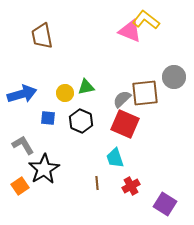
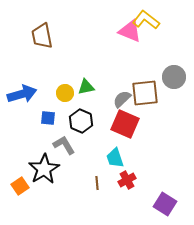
gray L-shape: moved 41 px right
red cross: moved 4 px left, 6 px up
